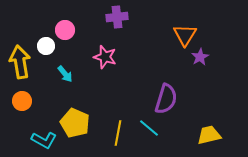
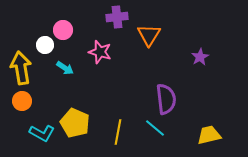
pink circle: moved 2 px left
orange triangle: moved 36 px left
white circle: moved 1 px left, 1 px up
pink star: moved 5 px left, 5 px up
yellow arrow: moved 1 px right, 6 px down
cyan arrow: moved 6 px up; rotated 18 degrees counterclockwise
purple semicircle: rotated 24 degrees counterclockwise
cyan line: moved 6 px right
yellow line: moved 1 px up
cyan L-shape: moved 2 px left, 7 px up
